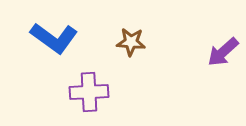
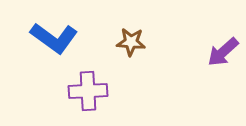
purple cross: moved 1 px left, 1 px up
